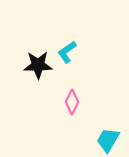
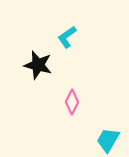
cyan L-shape: moved 15 px up
black star: rotated 16 degrees clockwise
